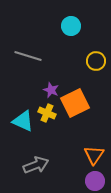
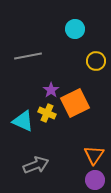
cyan circle: moved 4 px right, 3 px down
gray line: rotated 28 degrees counterclockwise
purple star: rotated 14 degrees clockwise
purple circle: moved 1 px up
